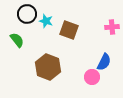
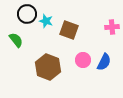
green semicircle: moved 1 px left
pink circle: moved 9 px left, 17 px up
